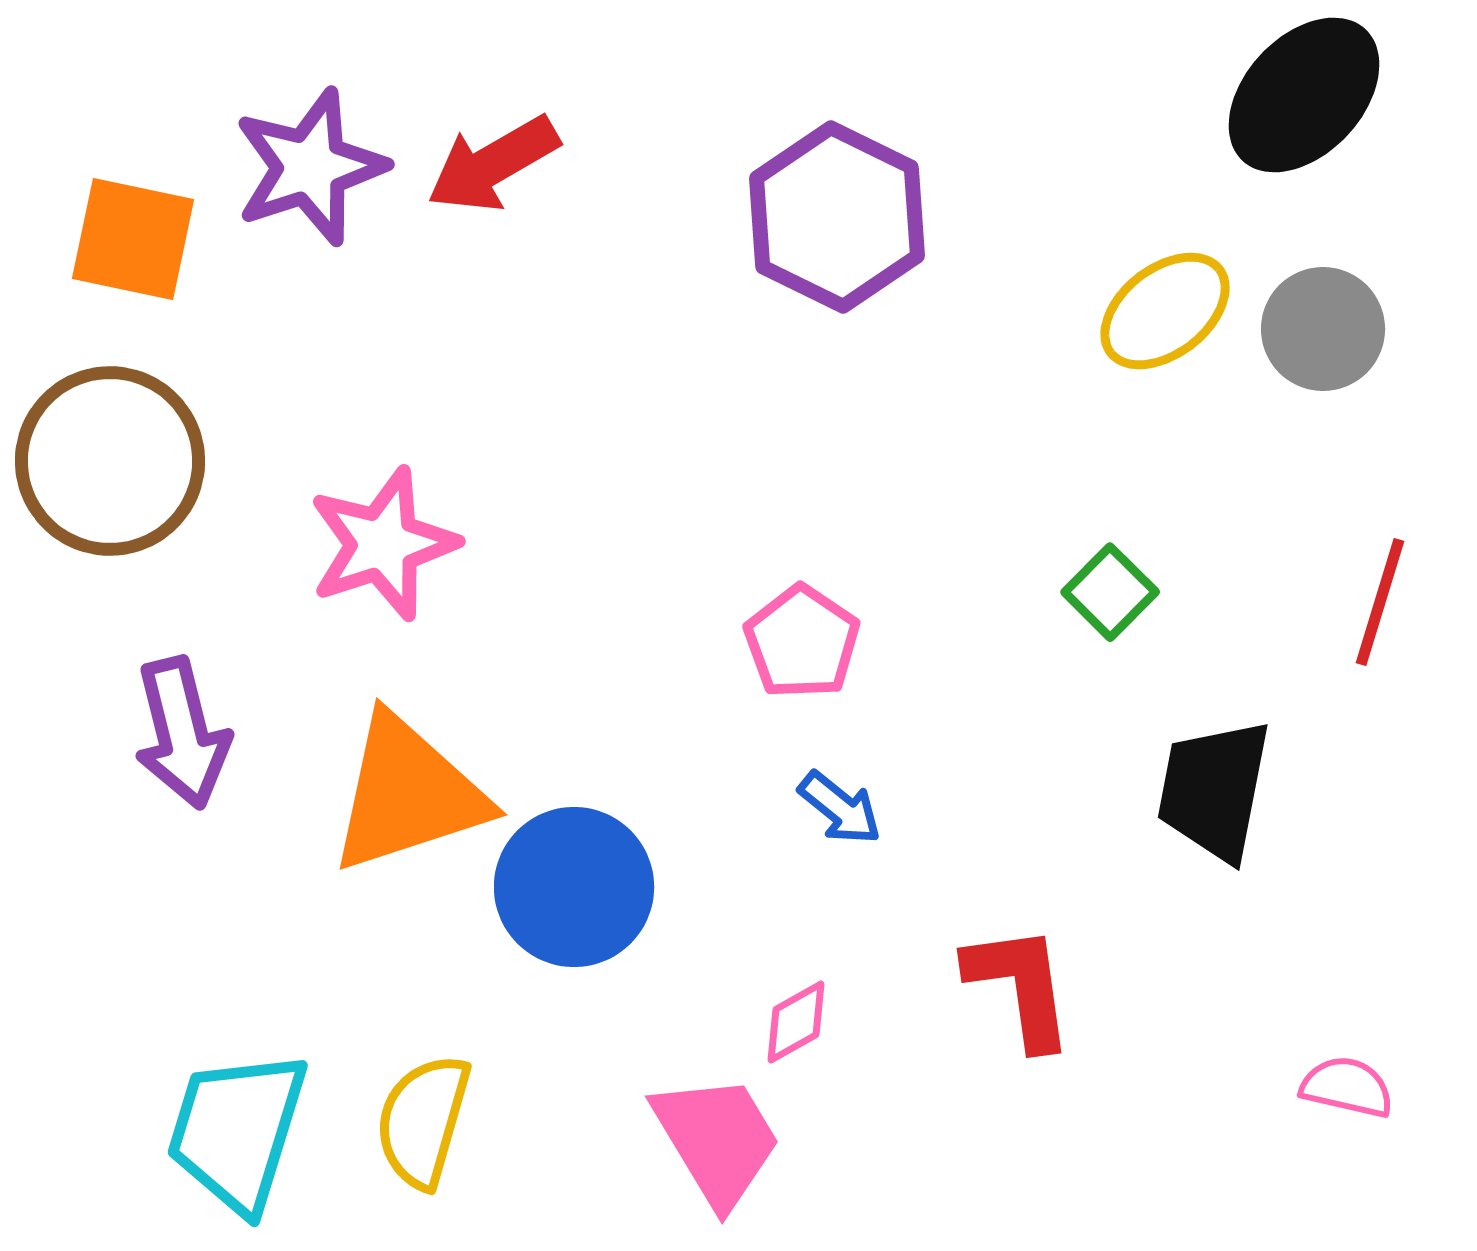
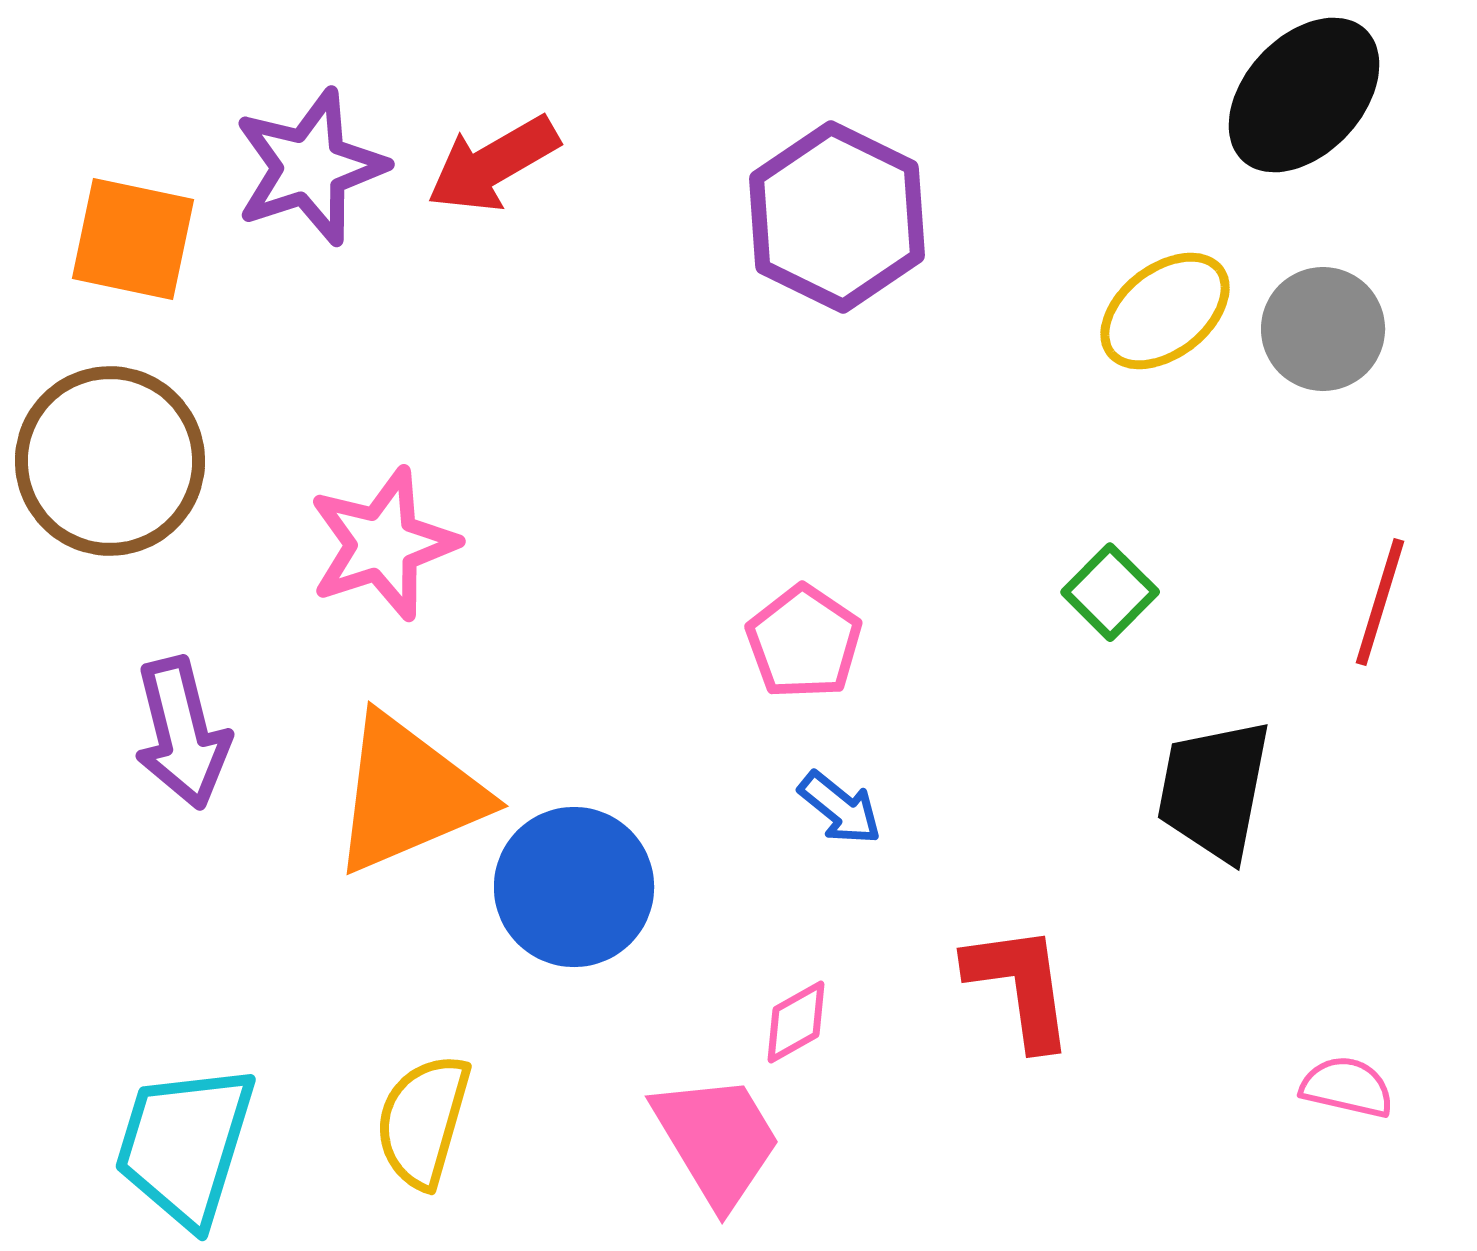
pink pentagon: moved 2 px right
orange triangle: rotated 5 degrees counterclockwise
cyan trapezoid: moved 52 px left, 14 px down
